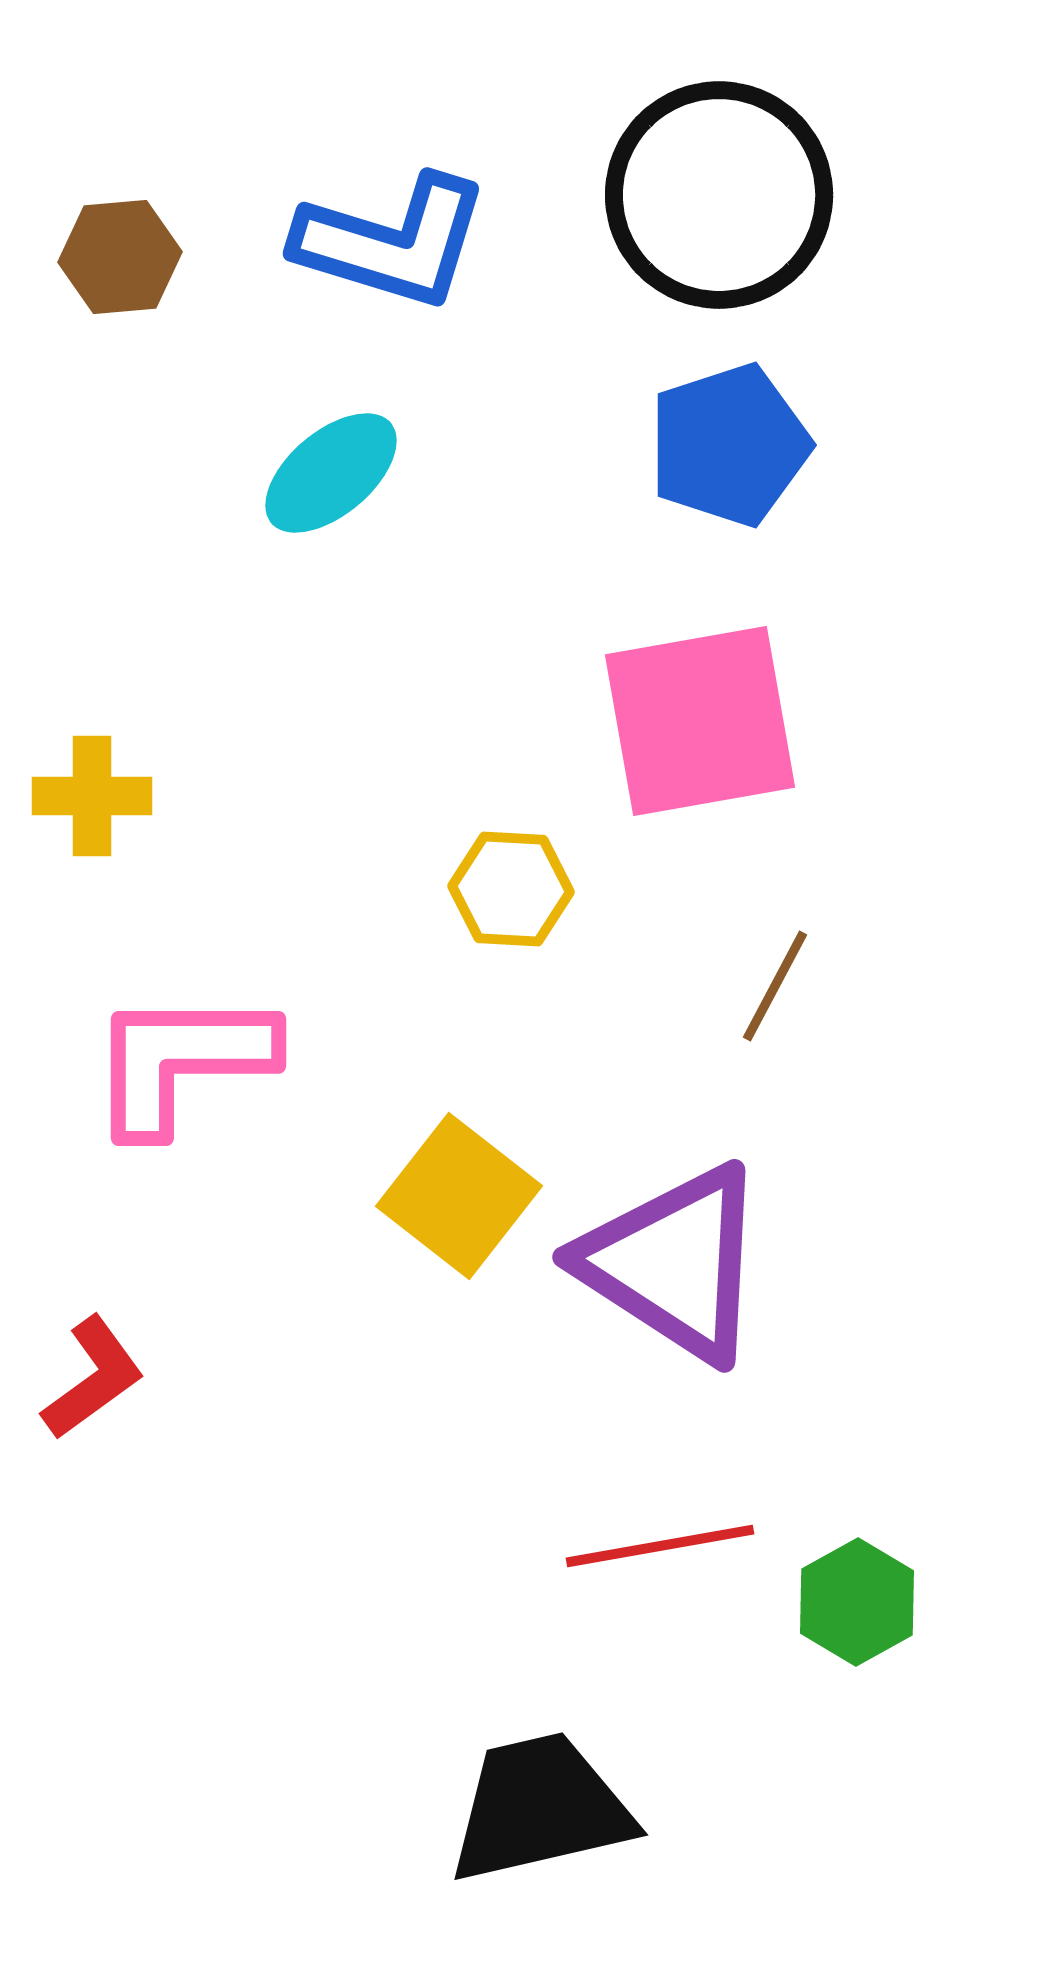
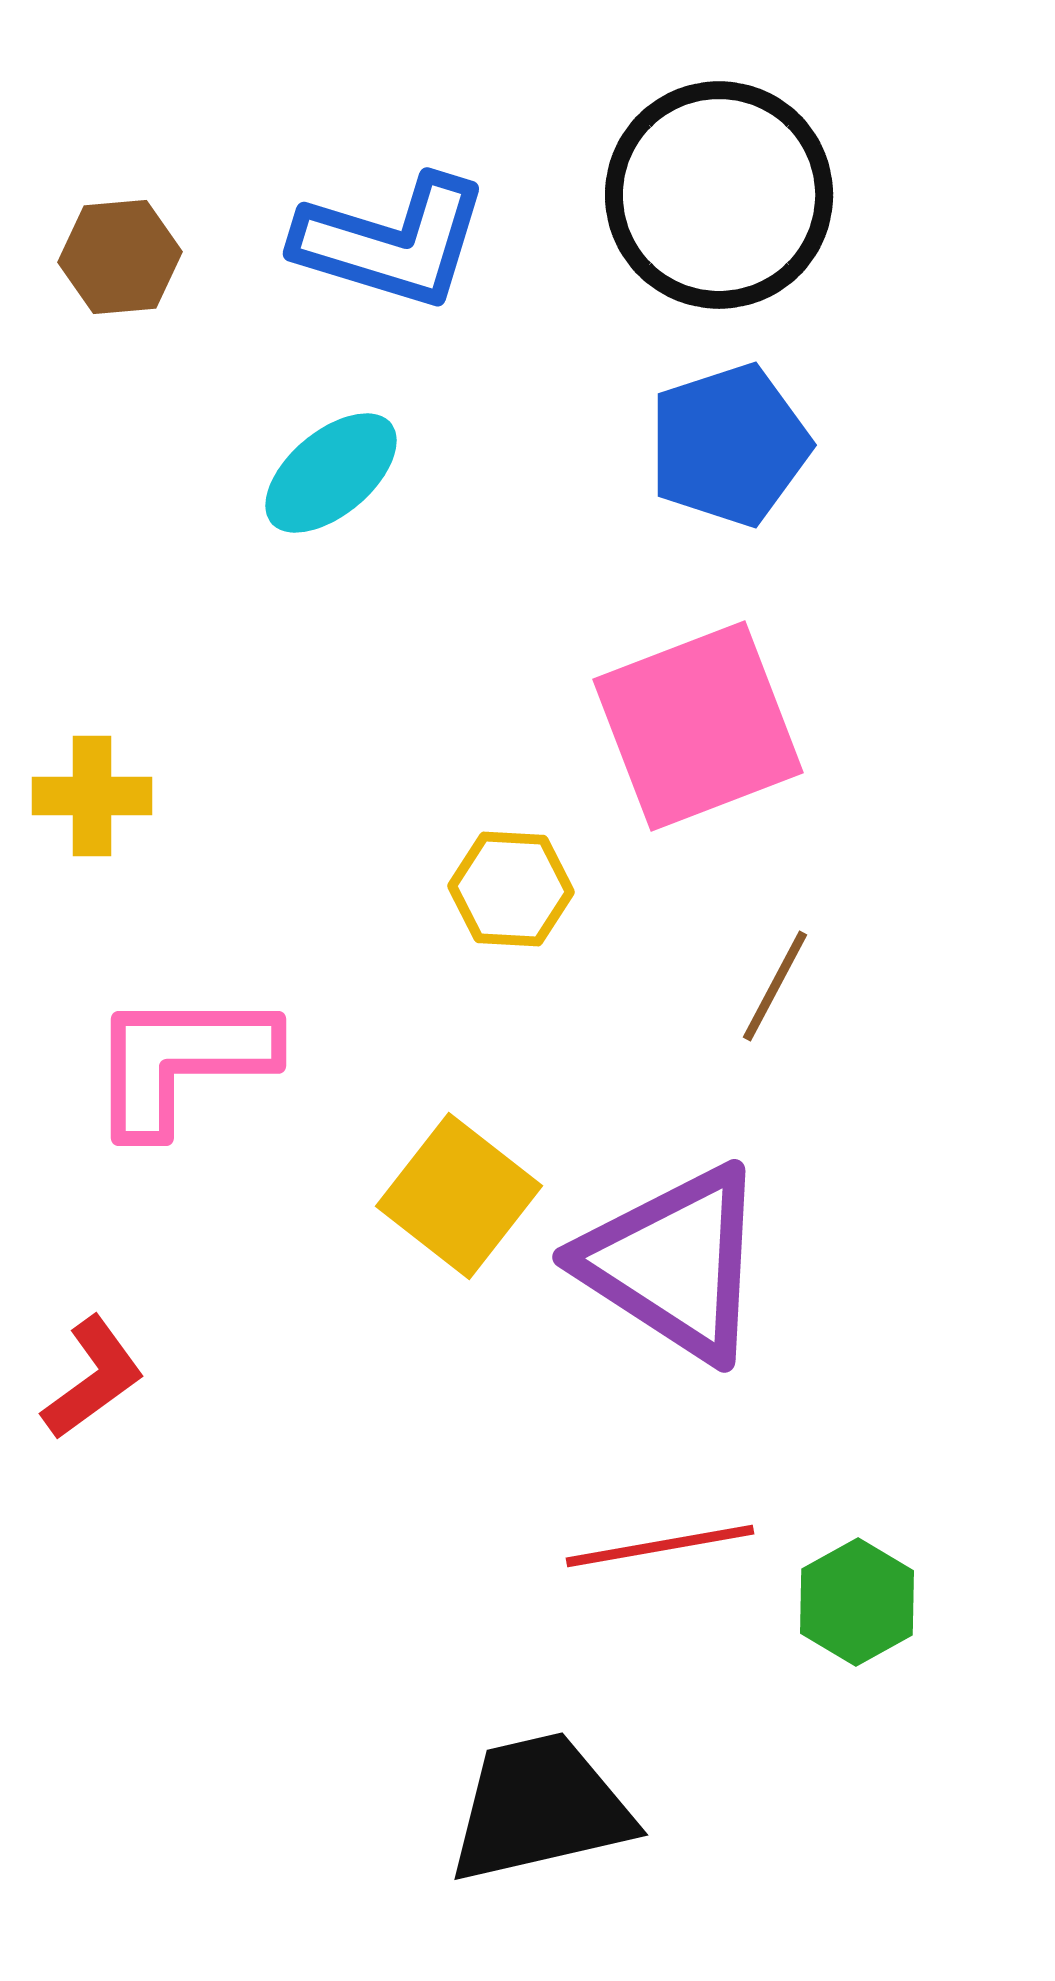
pink square: moved 2 px left, 5 px down; rotated 11 degrees counterclockwise
